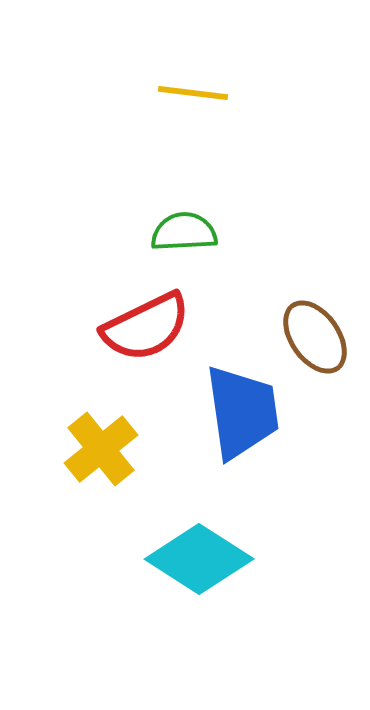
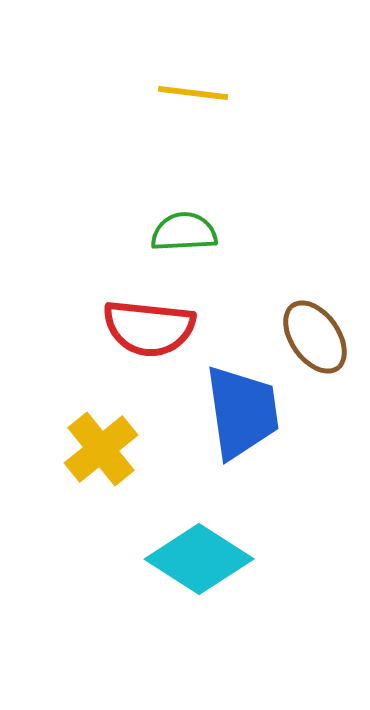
red semicircle: moved 3 px right, 1 px down; rotated 32 degrees clockwise
